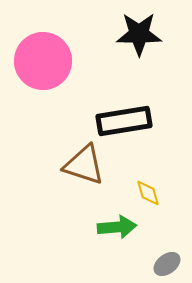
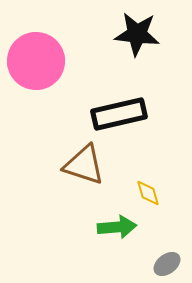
black star: moved 2 px left; rotated 6 degrees clockwise
pink circle: moved 7 px left
black rectangle: moved 5 px left, 7 px up; rotated 4 degrees counterclockwise
